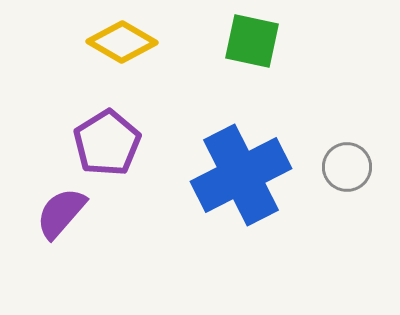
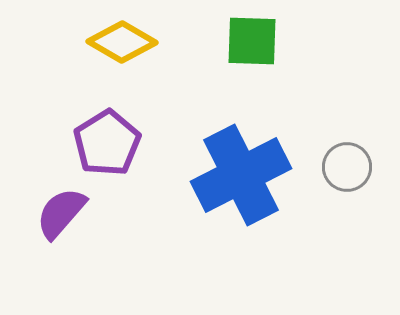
green square: rotated 10 degrees counterclockwise
